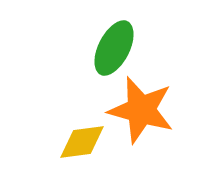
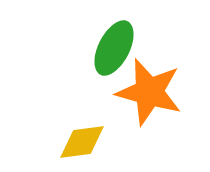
orange star: moved 8 px right, 18 px up
